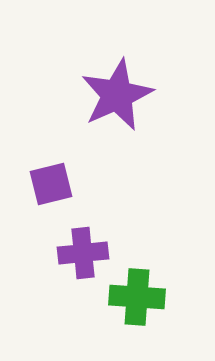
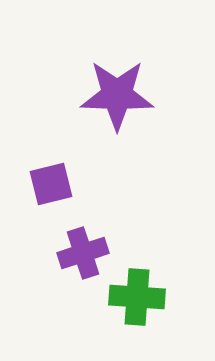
purple star: rotated 26 degrees clockwise
purple cross: rotated 12 degrees counterclockwise
